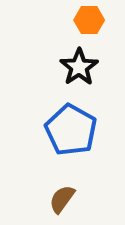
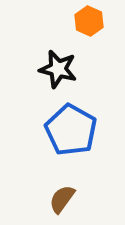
orange hexagon: moved 1 px down; rotated 24 degrees clockwise
black star: moved 21 px left, 2 px down; rotated 24 degrees counterclockwise
